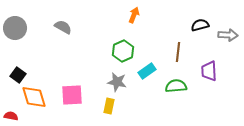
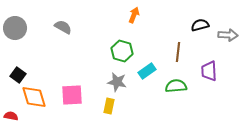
green hexagon: moved 1 px left; rotated 20 degrees counterclockwise
